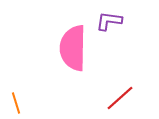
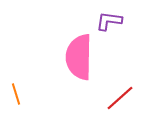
pink semicircle: moved 6 px right, 9 px down
orange line: moved 9 px up
